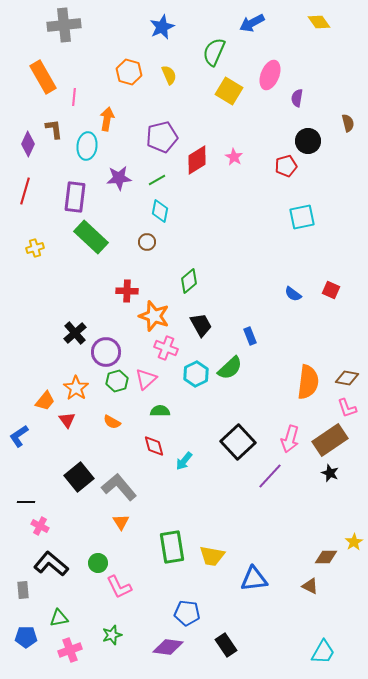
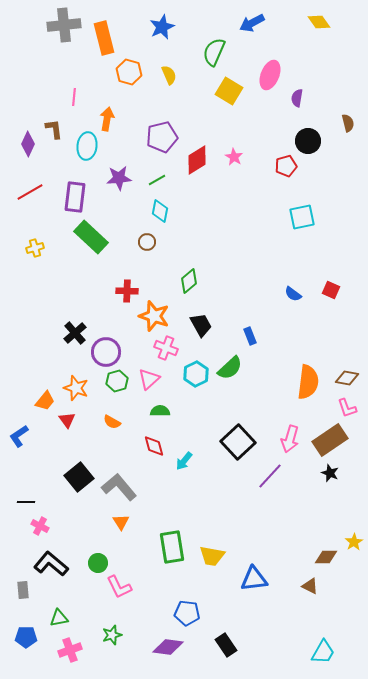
orange rectangle at (43, 77): moved 61 px right, 39 px up; rotated 16 degrees clockwise
red line at (25, 191): moved 5 px right, 1 px down; rotated 44 degrees clockwise
pink triangle at (146, 379): moved 3 px right
orange star at (76, 388): rotated 15 degrees counterclockwise
